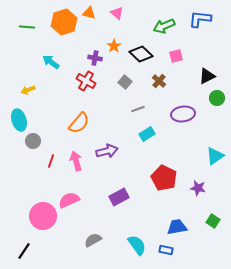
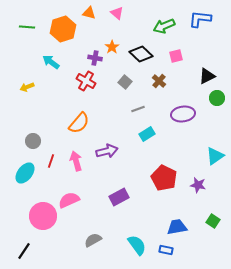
orange hexagon: moved 1 px left, 7 px down
orange star: moved 2 px left, 1 px down
yellow arrow: moved 1 px left, 3 px up
cyan ellipse: moved 6 px right, 53 px down; rotated 55 degrees clockwise
purple star: moved 3 px up
